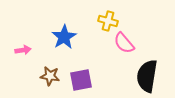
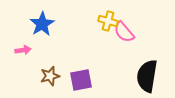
blue star: moved 22 px left, 13 px up
pink semicircle: moved 11 px up
brown star: rotated 24 degrees counterclockwise
